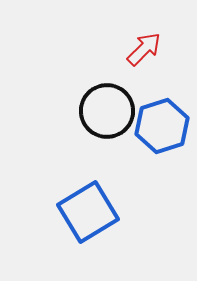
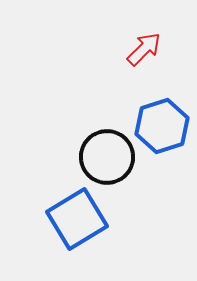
black circle: moved 46 px down
blue square: moved 11 px left, 7 px down
